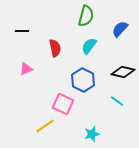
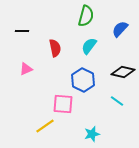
pink square: rotated 20 degrees counterclockwise
